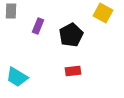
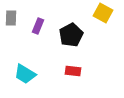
gray rectangle: moved 7 px down
red rectangle: rotated 14 degrees clockwise
cyan trapezoid: moved 8 px right, 3 px up
